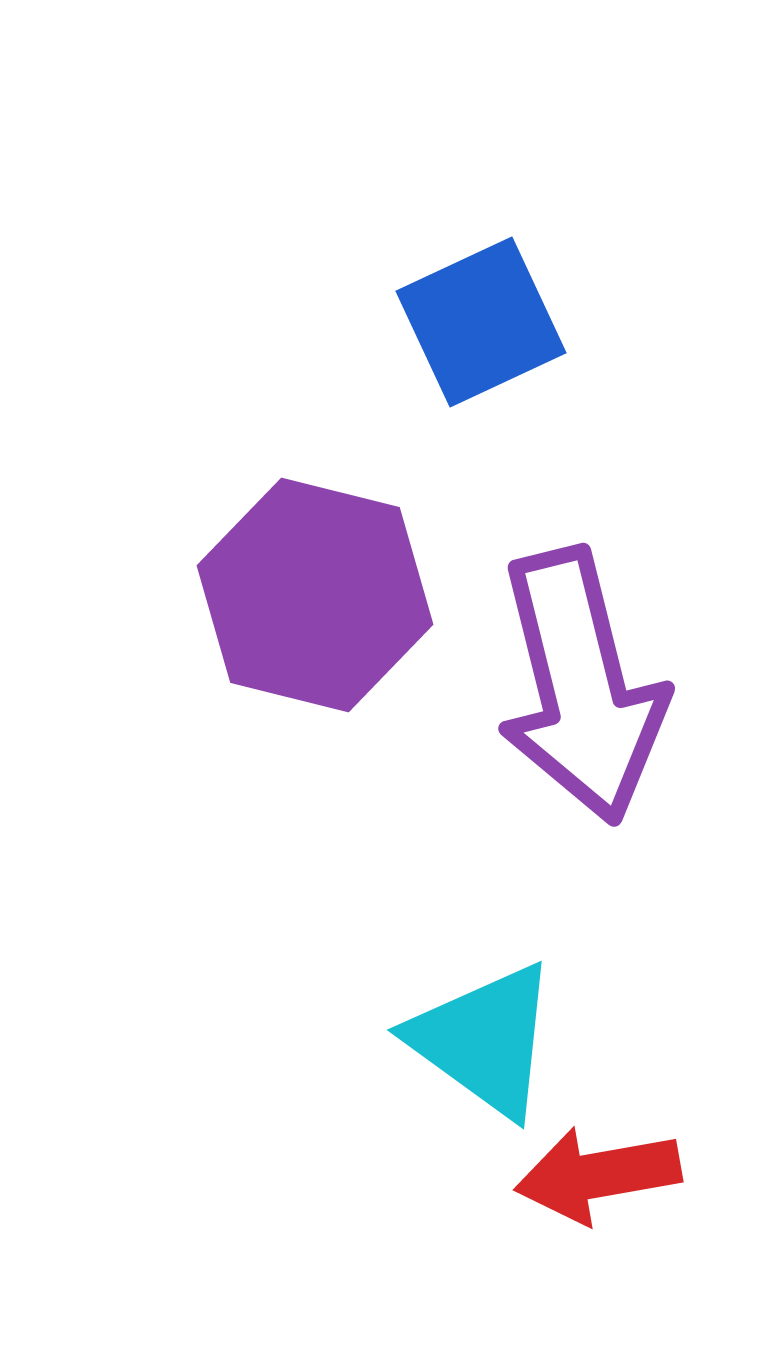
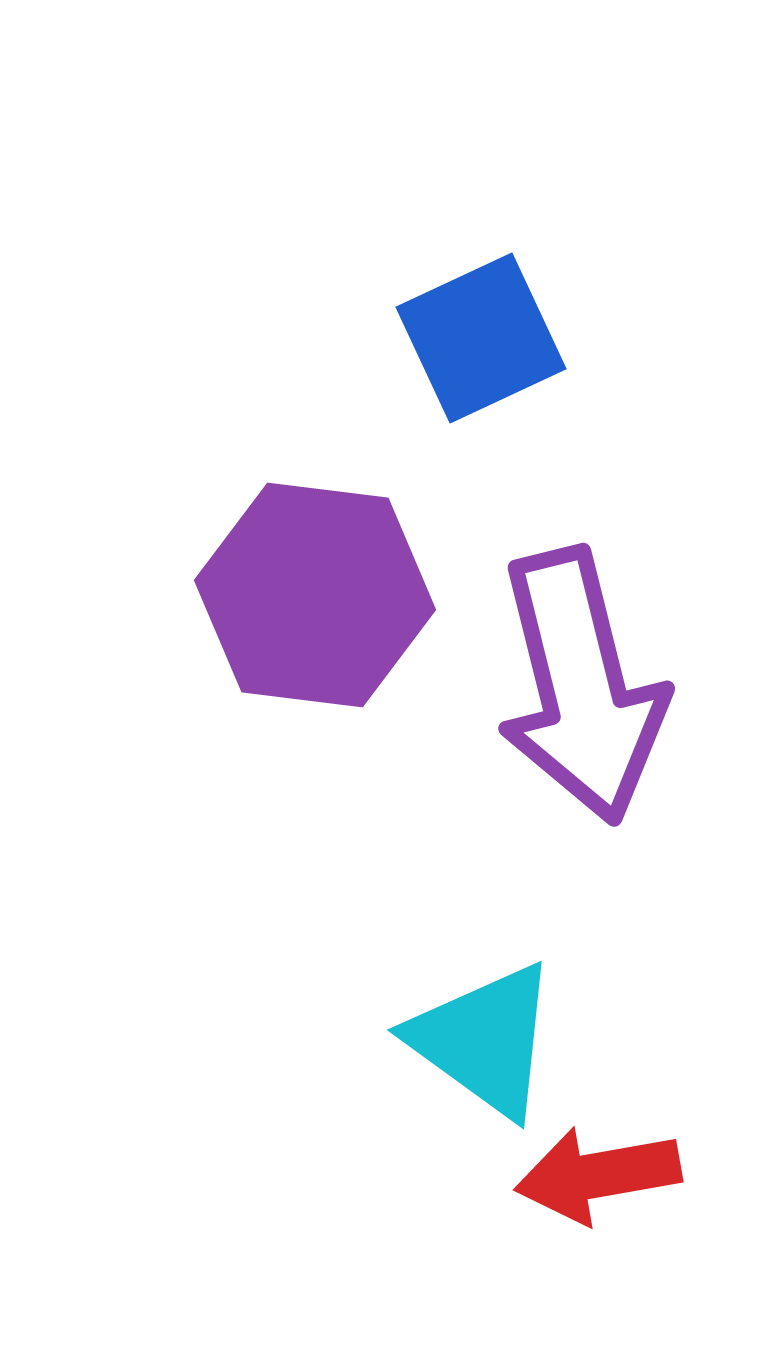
blue square: moved 16 px down
purple hexagon: rotated 7 degrees counterclockwise
